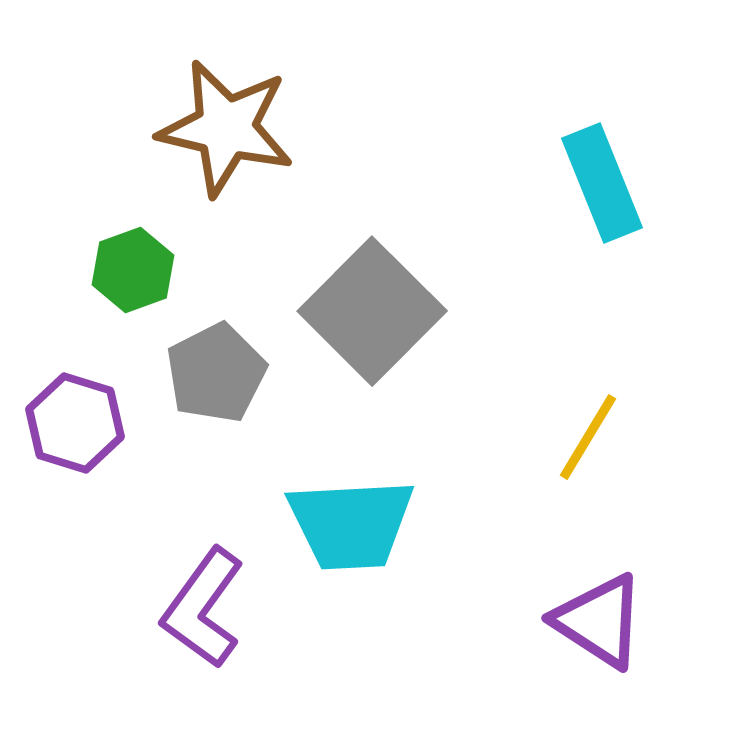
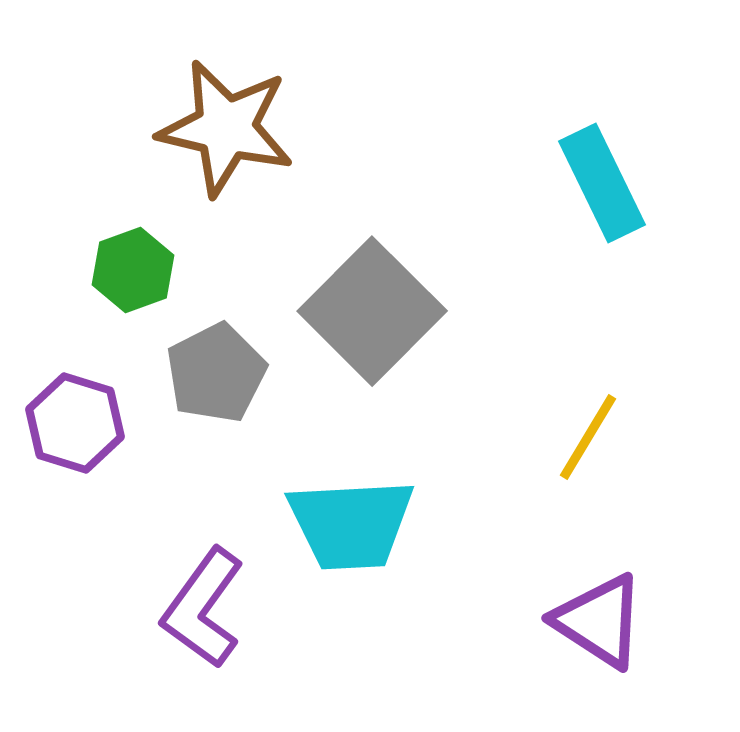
cyan rectangle: rotated 4 degrees counterclockwise
